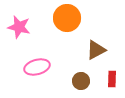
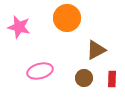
pink ellipse: moved 3 px right, 4 px down
brown circle: moved 3 px right, 3 px up
